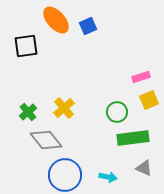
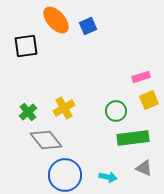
yellow cross: rotated 10 degrees clockwise
green circle: moved 1 px left, 1 px up
